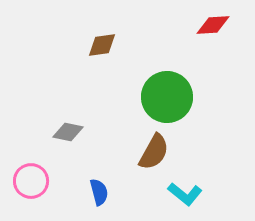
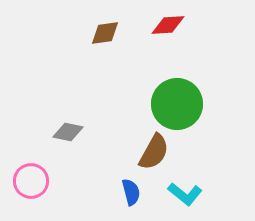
red diamond: moved 45 px left
brown diamond: moved 3 px right, 12 px up
green circle: moved 10 px right, 7 px down
blue semicircle: moved 32 px right
